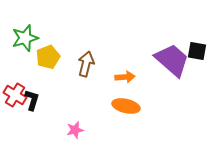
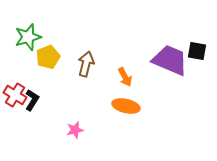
green star: moved 3 px right, 1 px up
purple trapezoid: moved 2 px left; rotated 18 degrees counterclockwise
orange arrow: rotated 66 degrees clockwise
black L-shape: rotated 15 degrees clockwise
